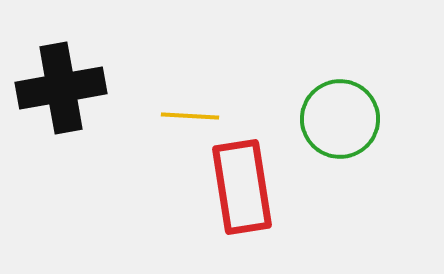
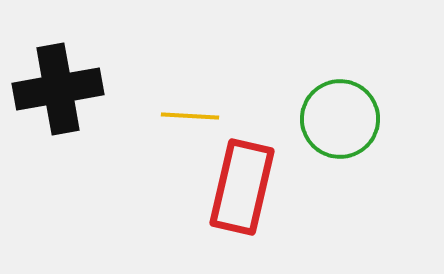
black cross: moved 3 px left, 1 px down
red rectangle: rotated 22 degrees clockwise
